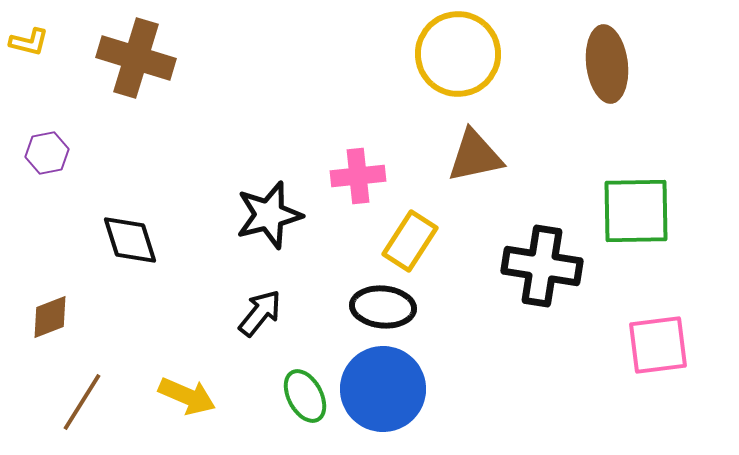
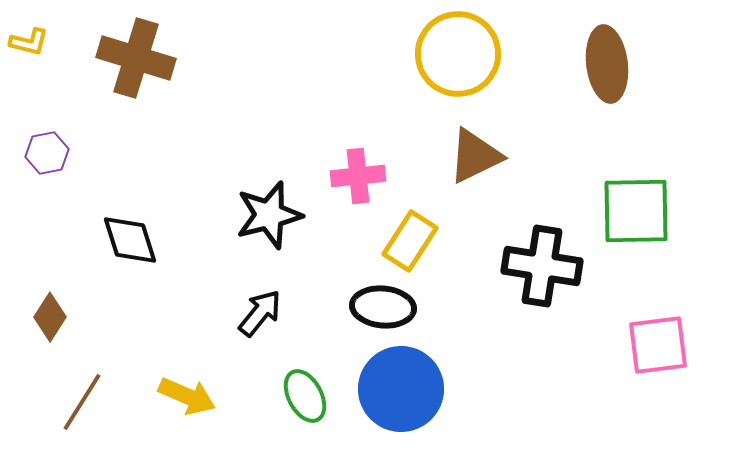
brown triangle: rotated 14 degrees counterclockwise
brown diamond: rotated 36 degrees counterclockwise
blue circle: moved 18 px right
